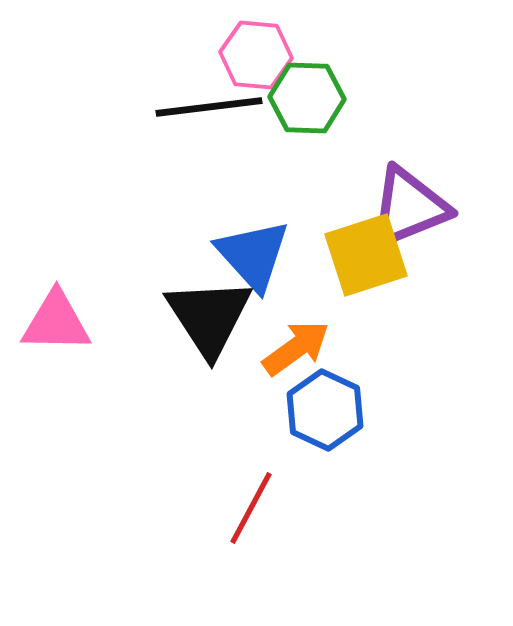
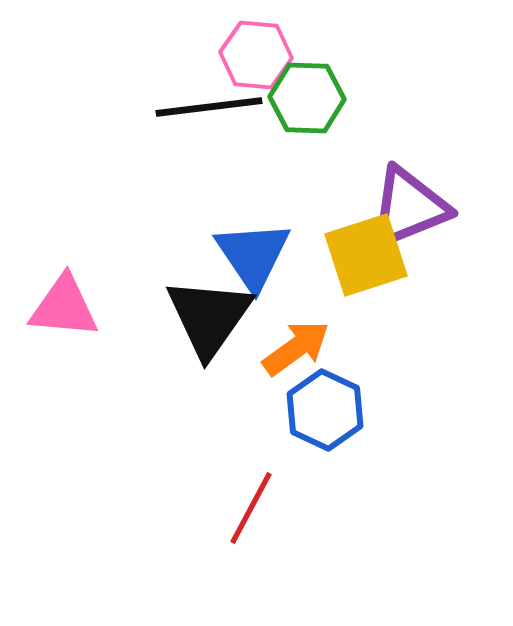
blue triangle: rotated 8 degrees clockwise
black triangle: rotated 8 degrees clockwise
pink triangle: moved 8 px right, 15 px up; rotated 4 degrees clockwise
